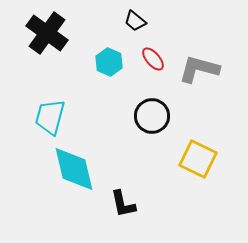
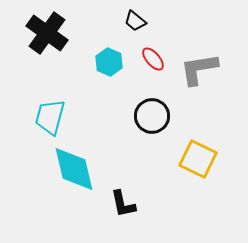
gray L-shape: rotated 24 degrees counterclockwise
